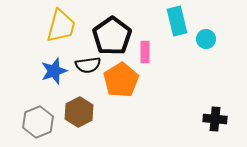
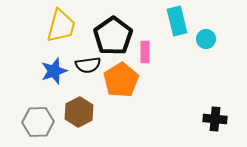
black pentagon: moved 1 px right
gray hexagon: rotated 20 degrees clockwise
